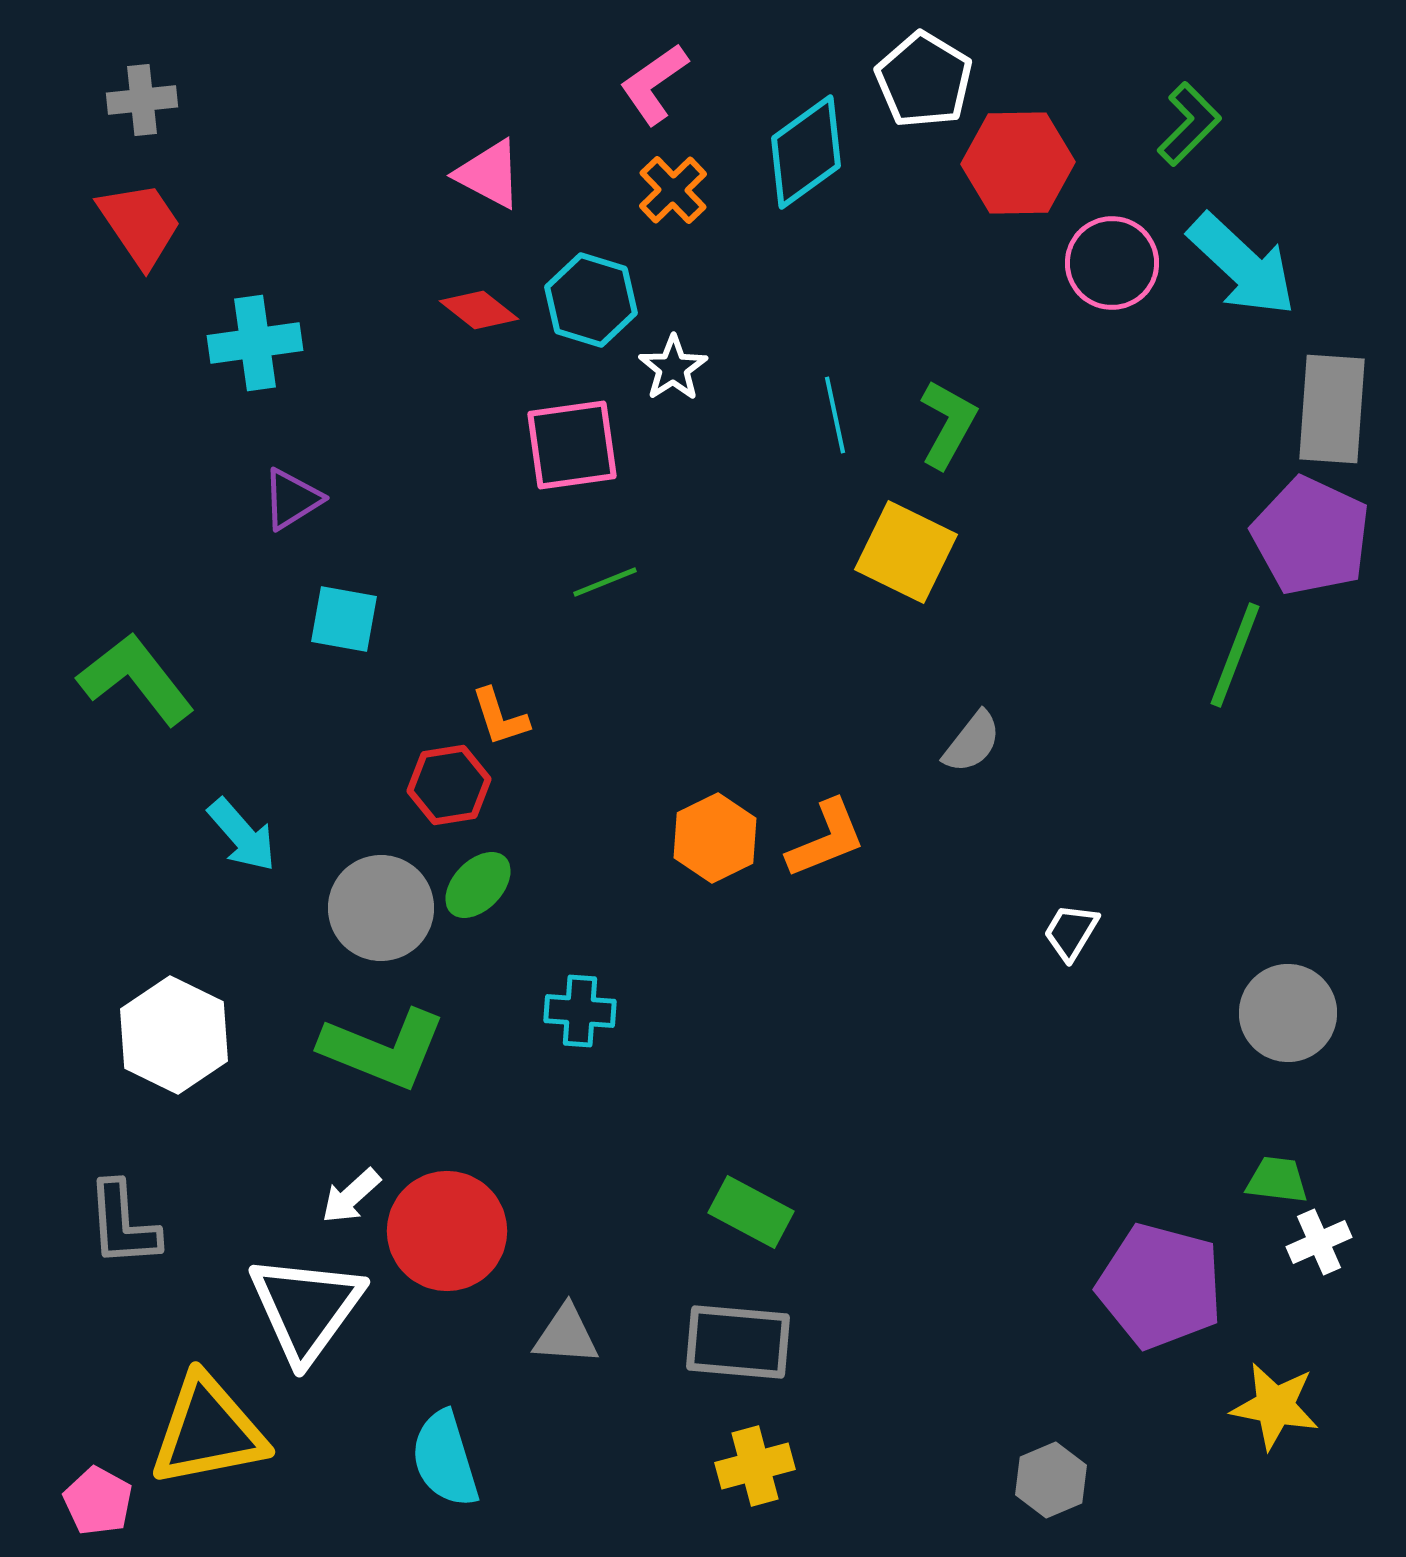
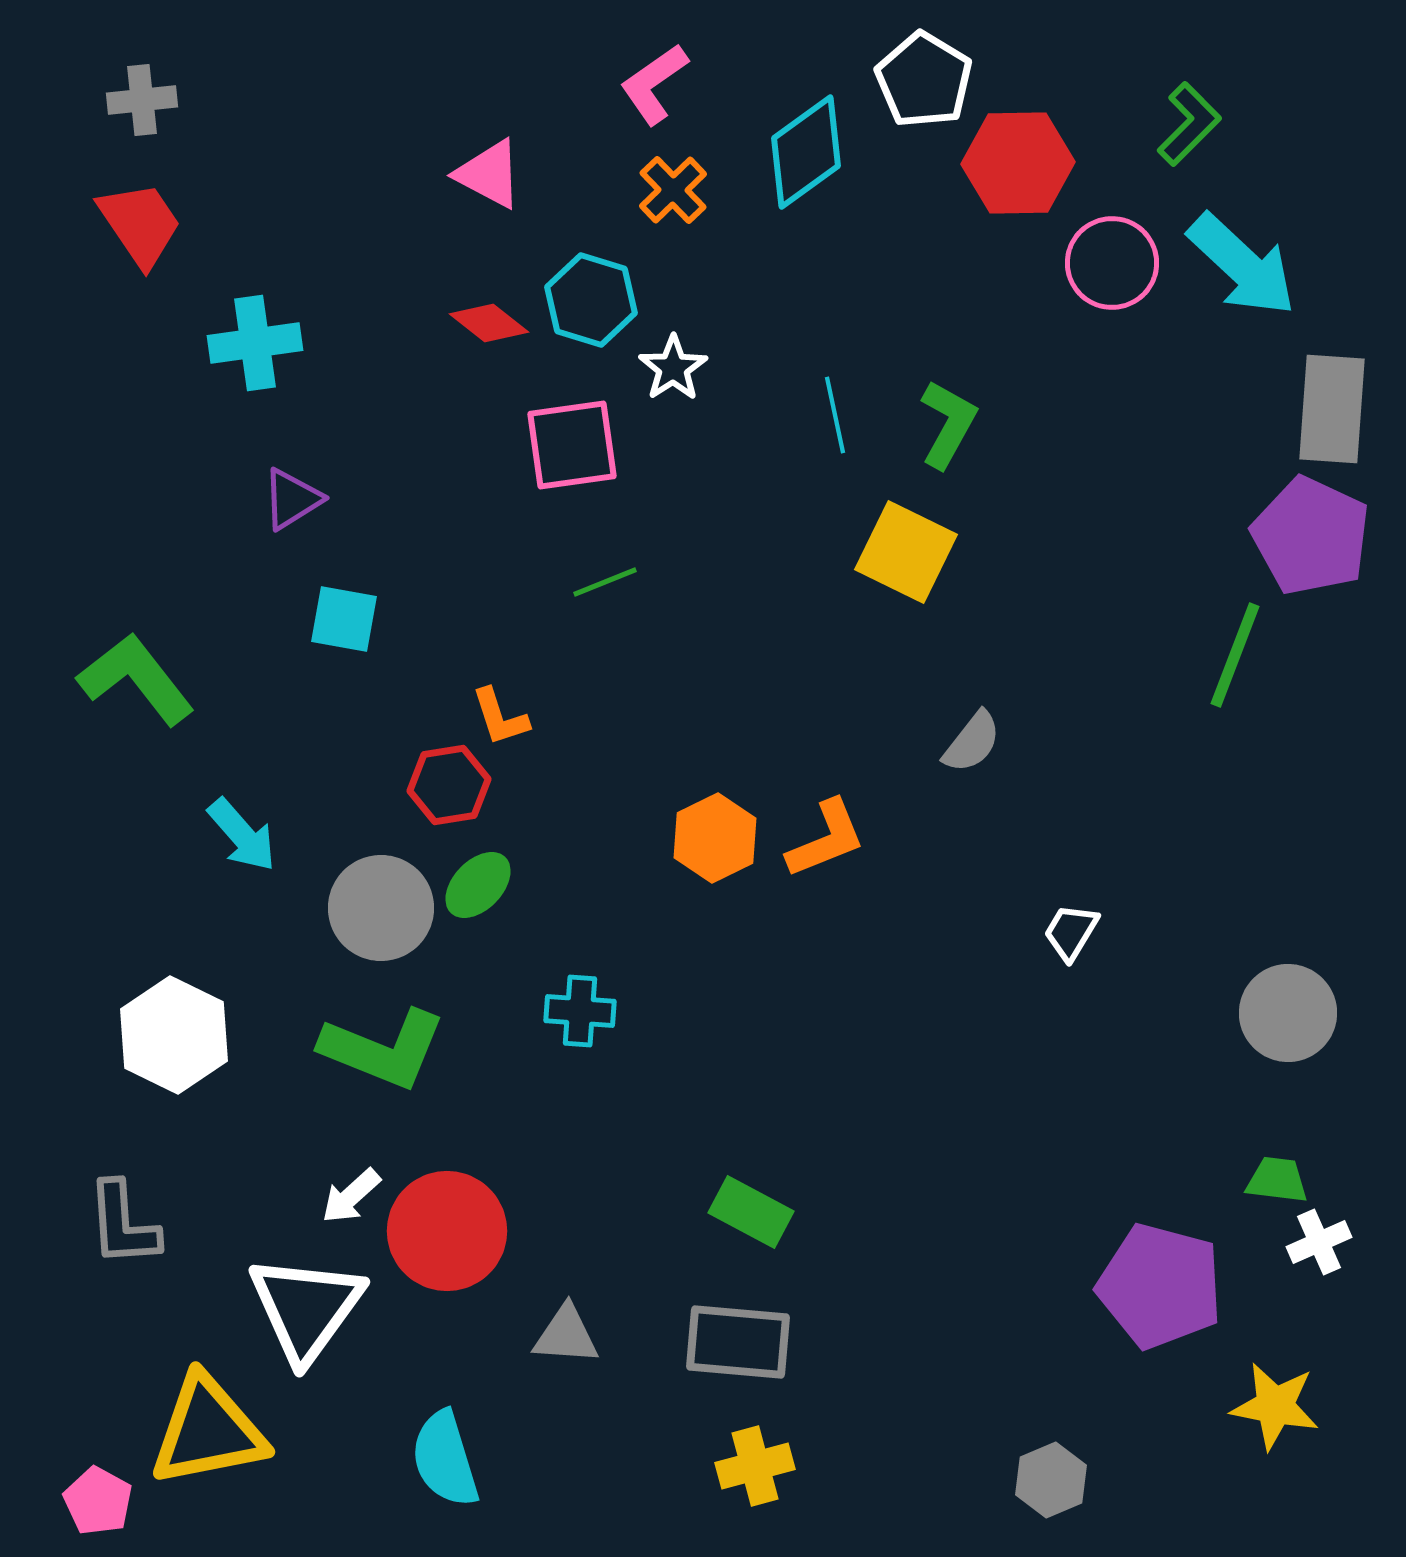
red diamond at (479, 310): moved 10 px right, 13 px down
